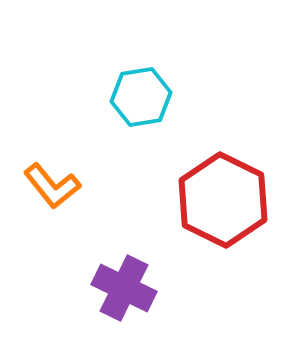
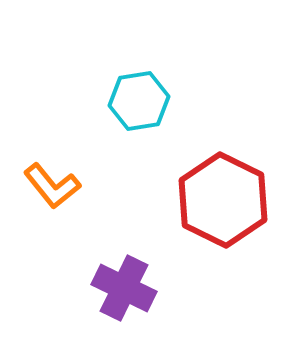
cyan hexagon: moved 2 px left, 4 px down
